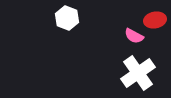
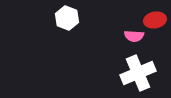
pink semicircle: rotated 24 degrees counterclockwise
white cross: rotated 12 degrees clockwise
